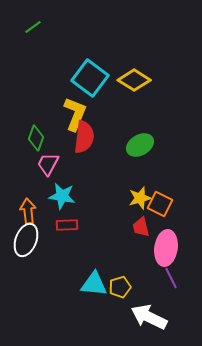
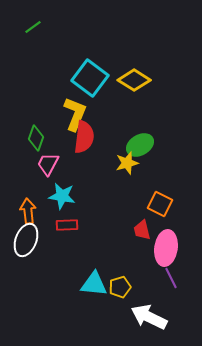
yellow star: moved 13 px left, 35 px up
red trapezoid: moved 1 px right, 3 px down
